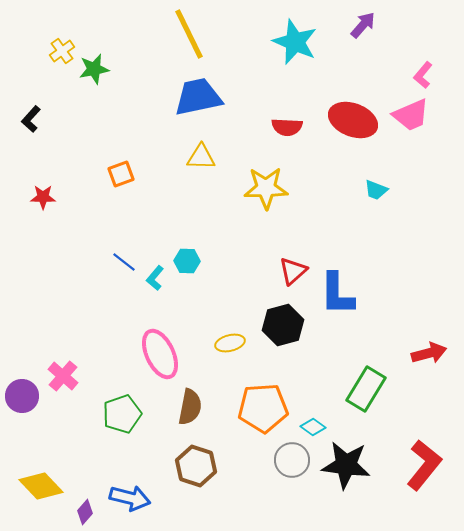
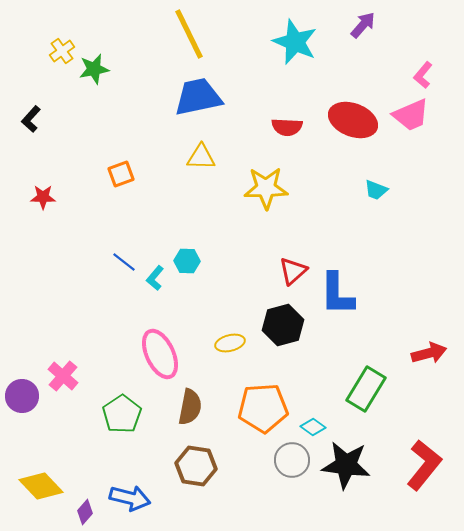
green pentagon: rotated 15 degrees counterclockwise
brown hexagon: rotated 9 degrees counterclockwise
